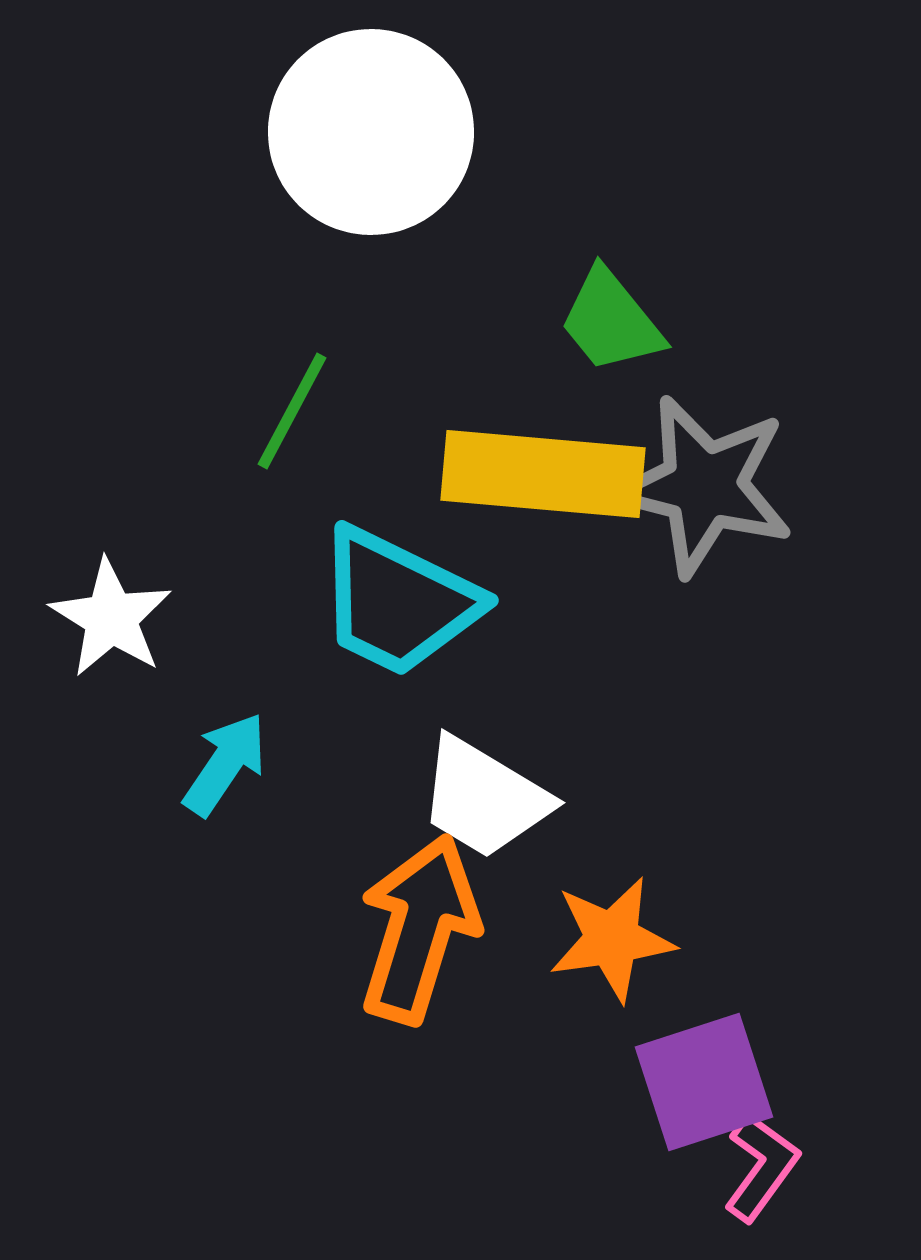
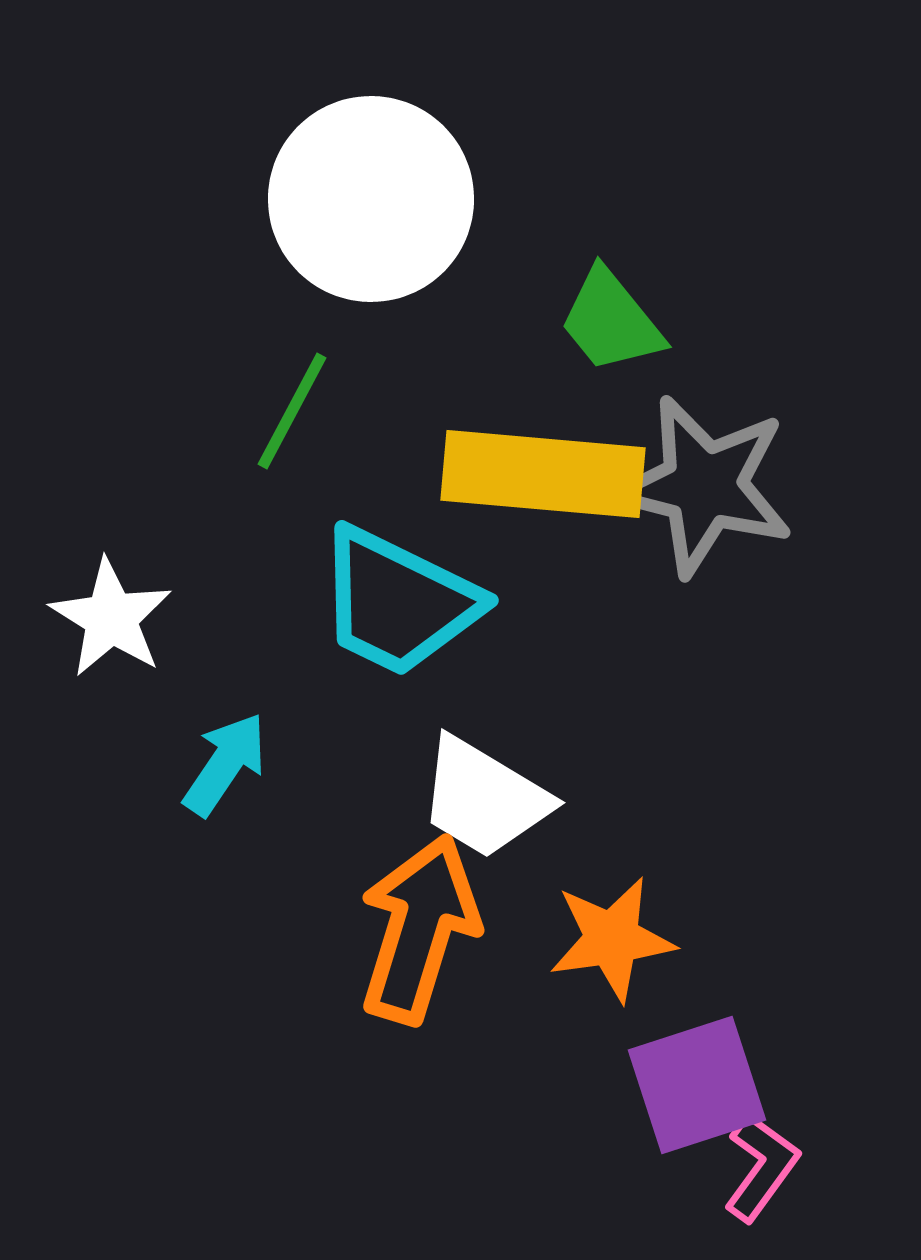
white circle: moved 67 px down
purple square: moved 7 px left, 3 px down
